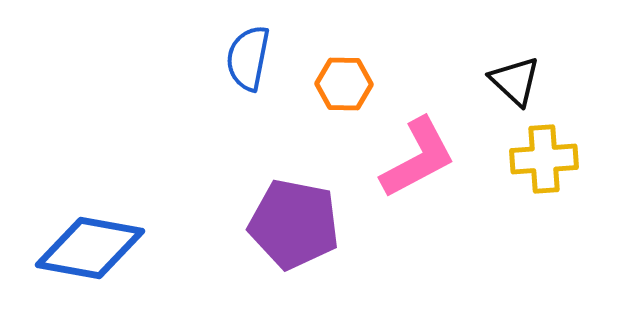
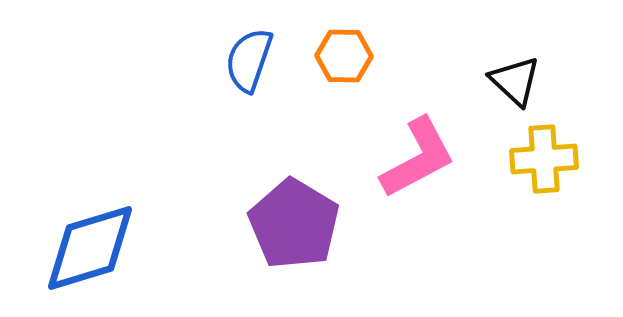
blue semicircle: moved 1 px right, 2 px down; rotated 8 degrees clockwise
orange hexagon: moved 28 px up
purple pentagon: rotated 20 degrees clockwise
blue diamond: rotated 27 degrees counterclockwise
